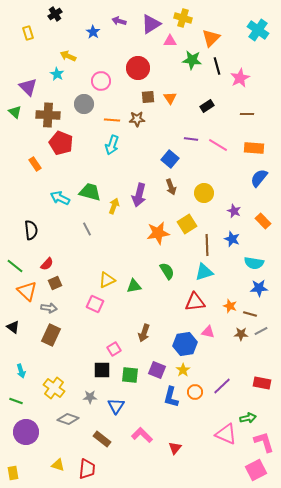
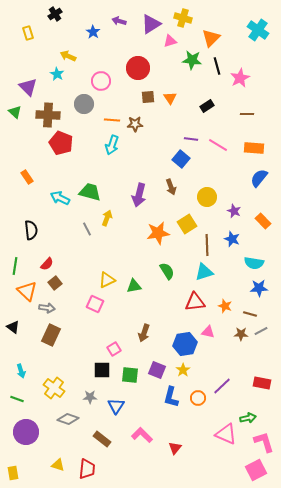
pink triangle at (170, 41): rotated 16 degrees counterclockwise
brown star at (137, 119): moved 2 px left, 5 px down
blue square at (170, 159): moved 11 px right
orange rectangle at (35, 164): moved 8 px left, 13 px down
yellow circle at (204, 193): moved 3 px right, 4 px down
yellow arrow at (114, 206): moved 7 px left, 12 px down
green line at (15, 266): rotated 60 degrees clockwise
brown square at (55, 283): rotated 16 degrees counterclockwise
orange star at (230, 306): moved 5 px left
gray arrow at (49, 308): moved 2 px left
orange circle at (195, 392): moved 3 px right, 6 px down
green line at (16, 401): moved 1 px right, 2 px up
